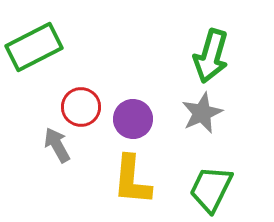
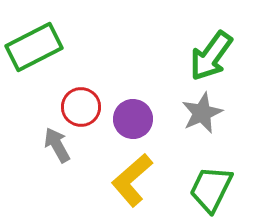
green arrow: rotated 20 degrees clockwise
yellow L-shape: rotated 44 degrees clockwise
